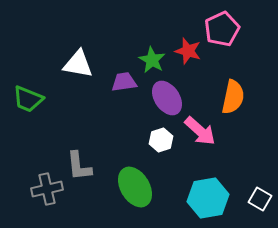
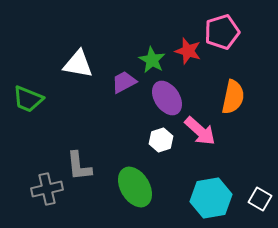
pink pentagon: moved 3 px down; rotated 8 degrees clockwise
purple trapezoid: rotated 20 degrees counterclockwise
cyan hexagon: moved 3 px right
